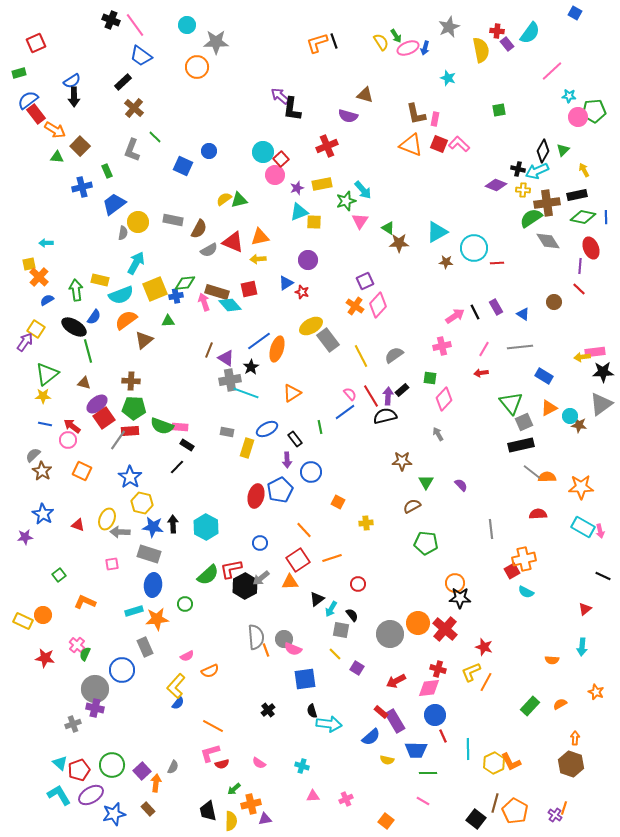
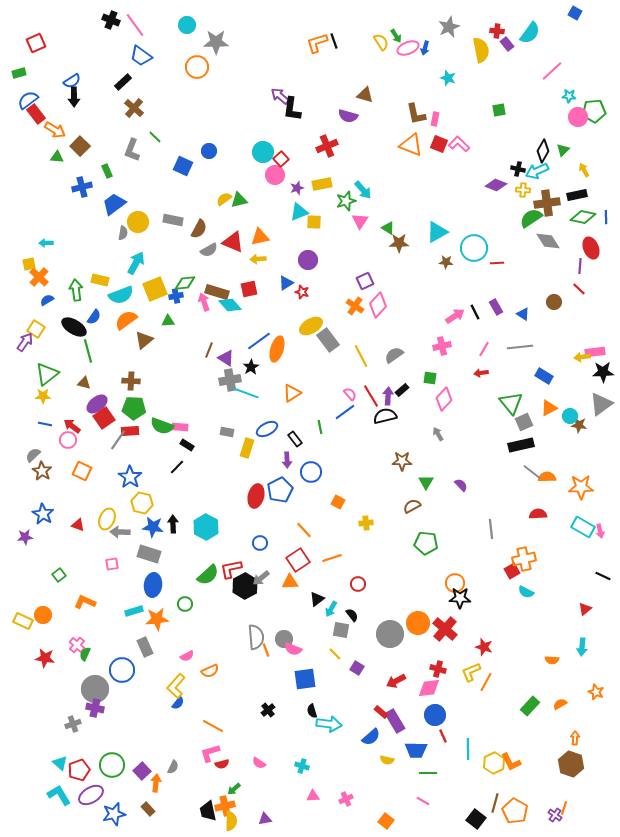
orange cross at (251, 804): moved 26 px left, 2 px down
